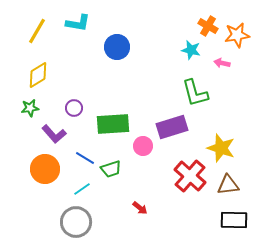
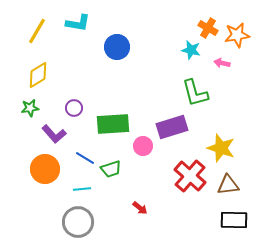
orange cross: moved 2 px down
cyan line: rotated 30 degrees clockwise
gray circle: moved 2 px right
